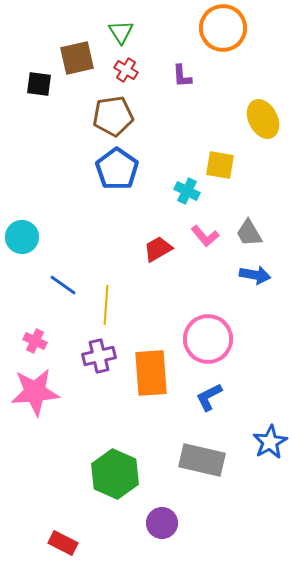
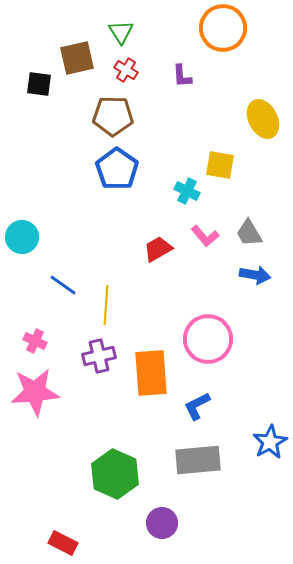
brown pentagon: rotated 9 degrees clockwise
blue L-shape: moved 12 px left, 9 px down
gray rectangle: moved 4 px left; rotated 18 degrees counterclockwise
